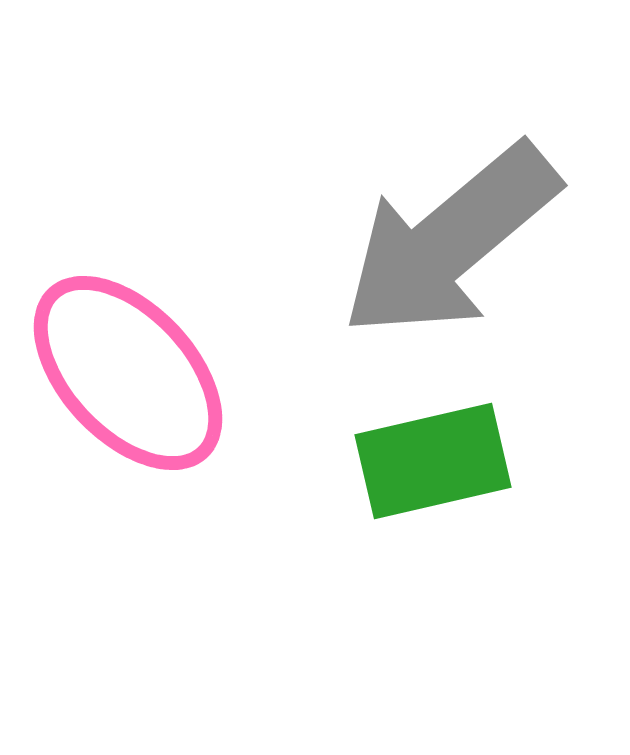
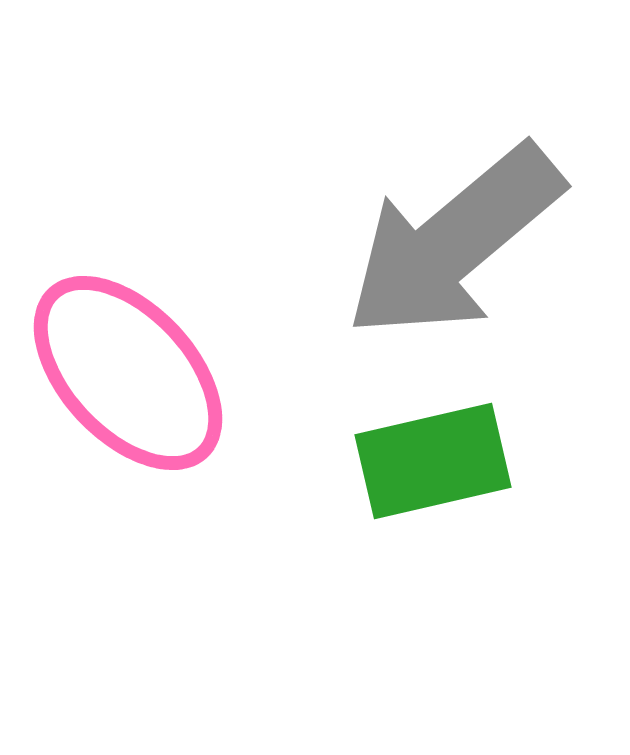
gray arrow: moved 4 px right, 1 px down
